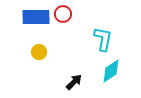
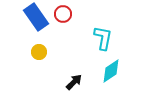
blue rectangle: rotated 56 degrees clockwise
cyan L-shape: moved 1 px up
